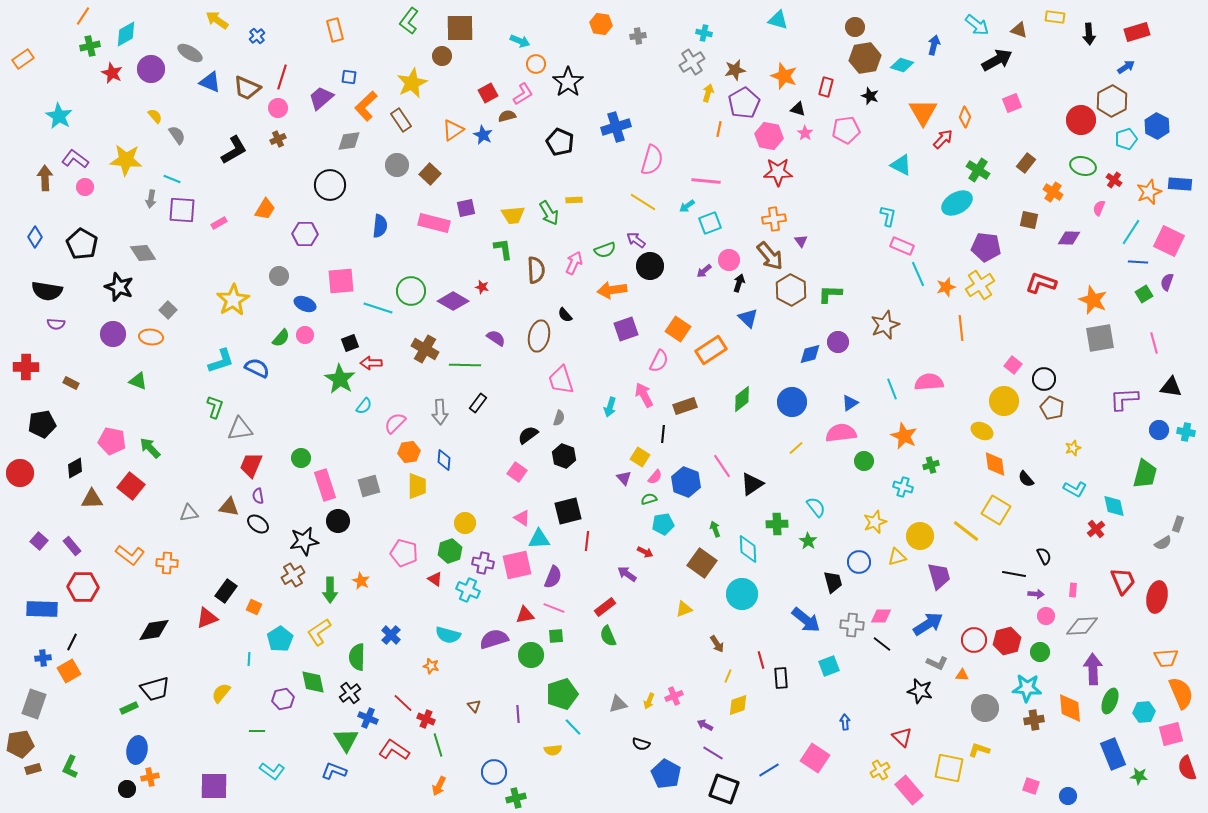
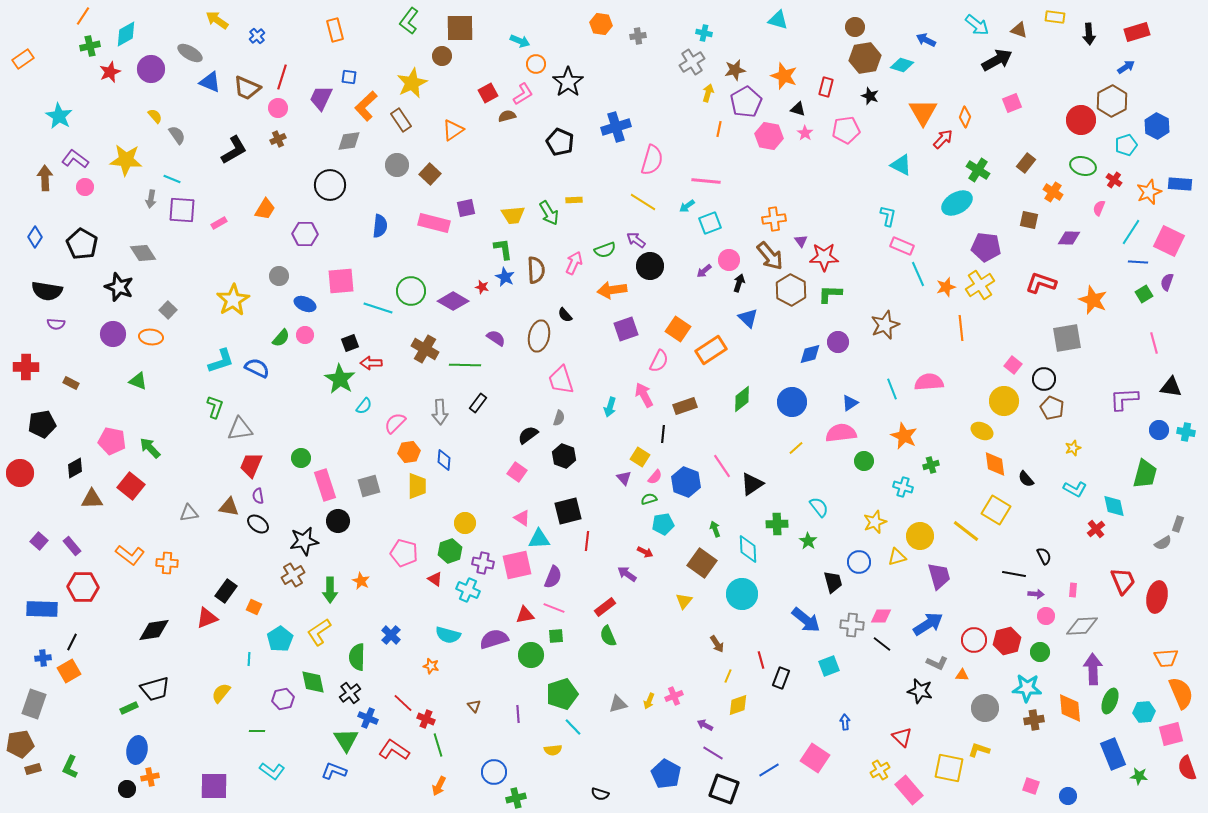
blue arrow at (934, 45): moved 8 px left, 5 px up; rotated 78 degrees counterclockwise
red star at (112, 73): moved 2 px left, 1 px up; rotated 25 degrees clockwise
purple trapezoid at (321, 98): rotated 24 degrees counterclockwise
purple pentagon at (744, 103): moved 2 px right, 1 px up
blue star at (483, 135): moved 22 px right, 142 px down
cyan pentagon at (1126, 139): moved 6 px down
red star at (778, 172): moved 46 px right, 85 px down
gray square at (1100, 338): moved 33 px left
cyan semicircle at (816, 507): moved 3 px right
yellow triangle at (684, 609): moved 8 px up; rotated 30 degrees counterclockwise
black rectangle at (781, 678): rotated 25 degrees clockwise
black semicircle at (641, 744): moved 41 px left, 50 px down
